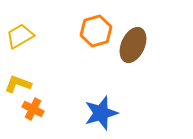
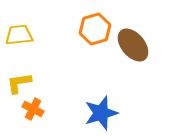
orange hexagon: moved 1 px left, 2 px up
yellow trapezoid: moved 1 px left, 1 px up; rotated 24 degrees clockwise
brown ellipse: rotated 64 degrees counterclockwise
yellow L-shape: moved 1 px right, 1 px up; rotated 28 degrees counterclockwise
